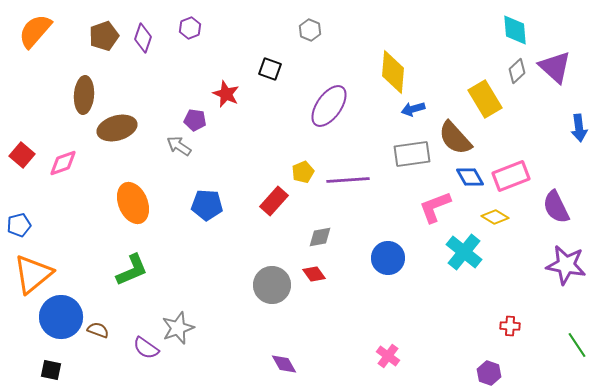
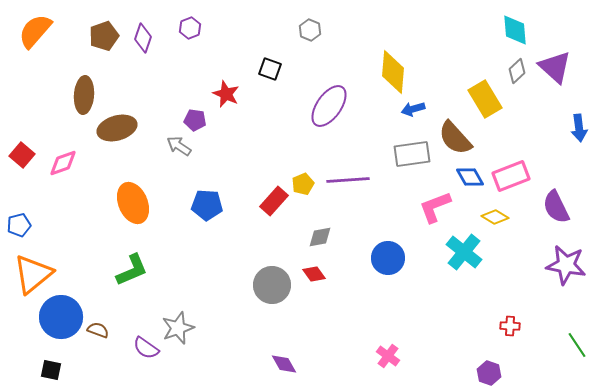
yellow pentagon at (303, 172): moved 12 px down
